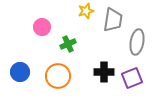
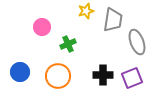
gray ellipse: rotated 30 degrees counterclockwise
black cross: moved 1 px left, 3 px down
